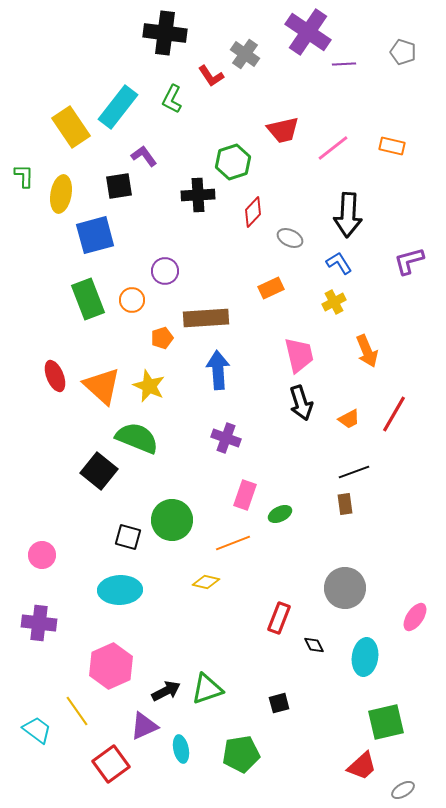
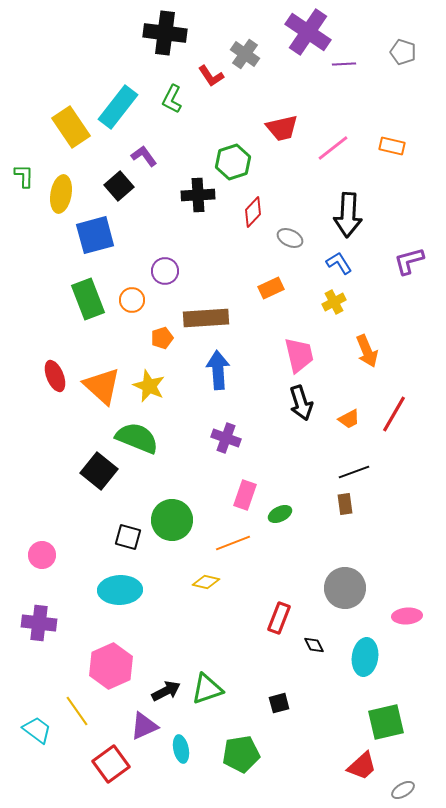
red trapezoid at (283, 130): moved 1 px left, 2 px up
black square at (119, 186): rotated 32 degrees counterclockwise
pink ellipse at (415, 617): moved 8 px left, 1 px up; rotated 52 degrees clockwise
